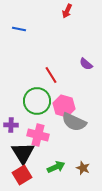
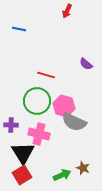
red line: moved 5 px left; rotated 42 degrees counterclockwise
pink cross: moved 1 px right, 1 px up
green arrow: moved 6 px right, 8 px down
